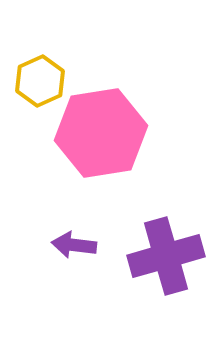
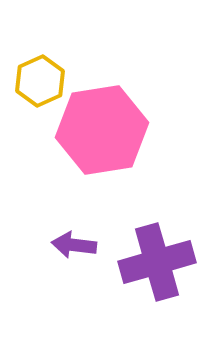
pink hexagon: moved 1 px right, 3 px up
purple cross: moved 9 px left, 6 px down
